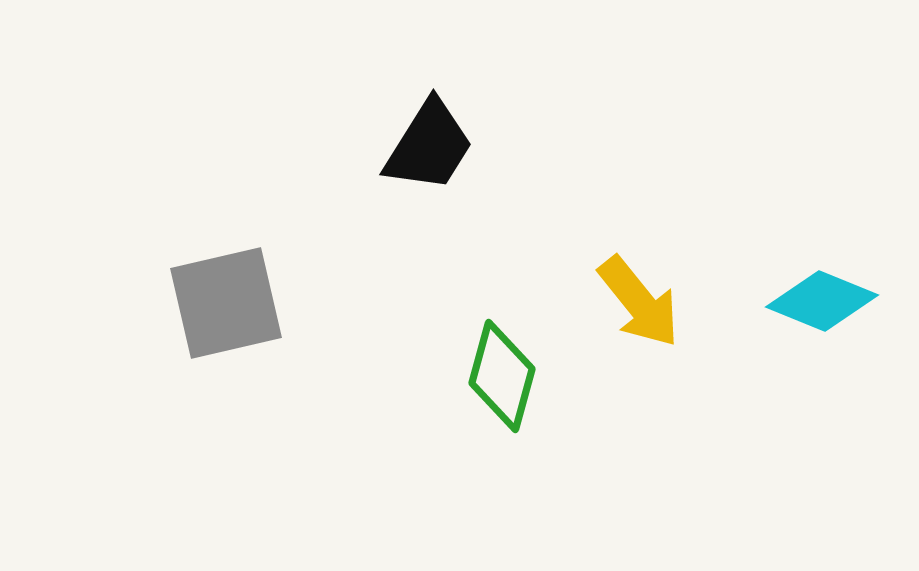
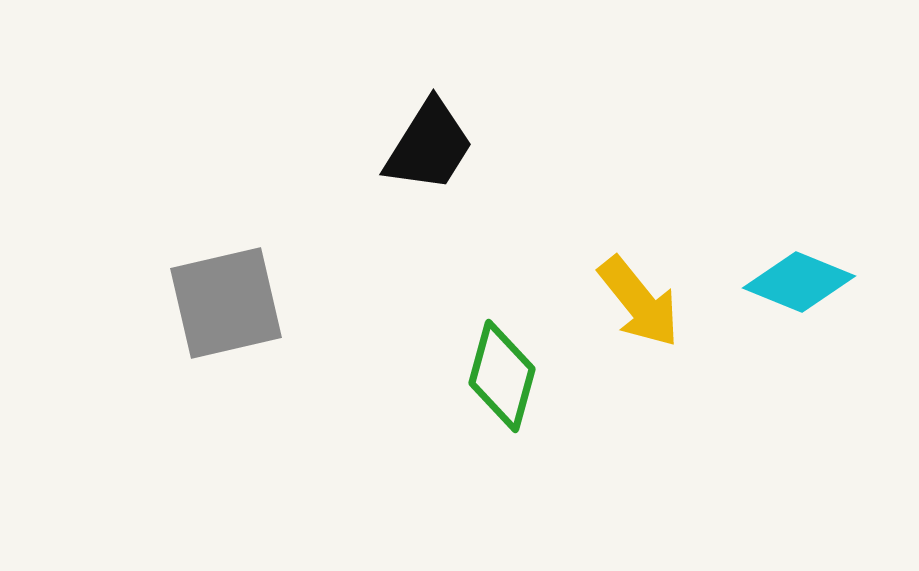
cyan diamond: moved 23 px left, 19 px up
